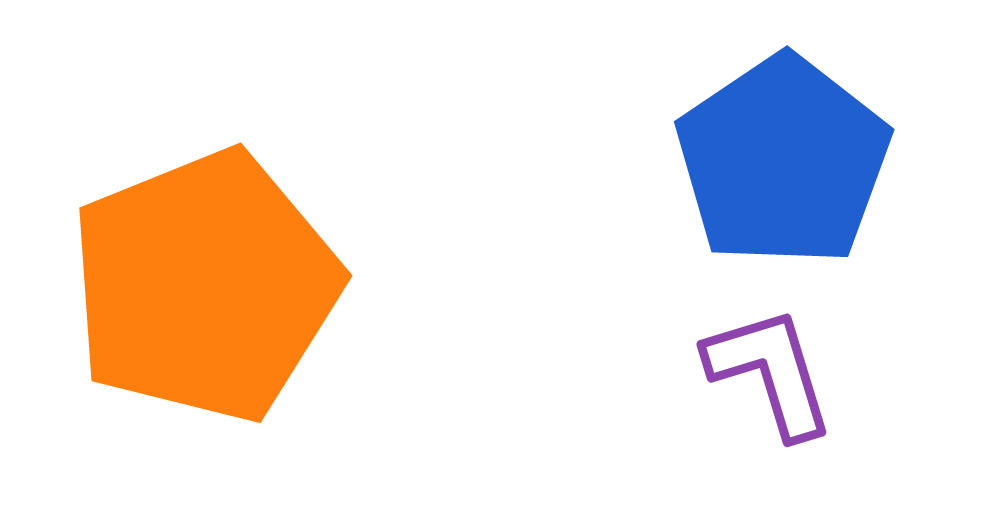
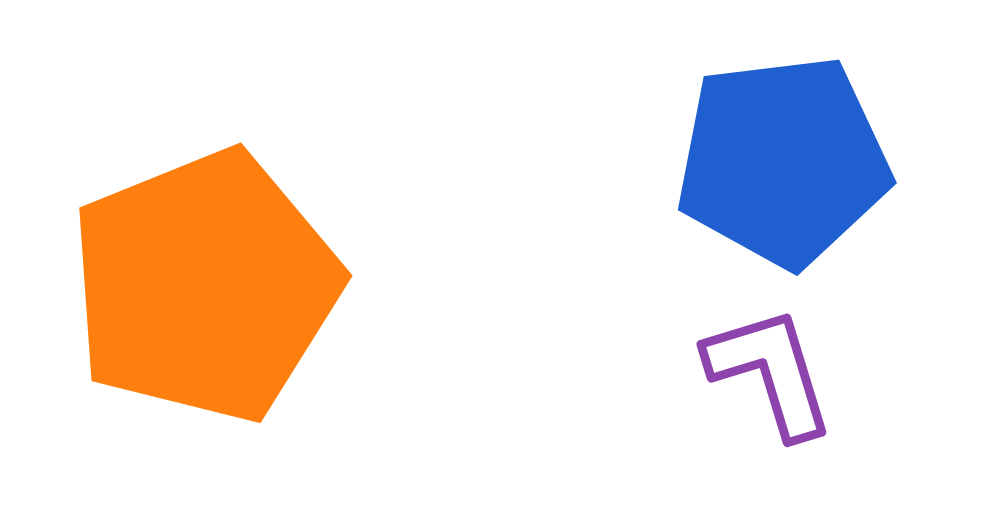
blue pentagon: rotated 27 degrees clockwise
